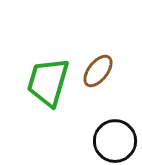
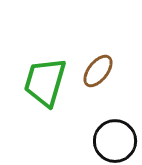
green trapezoid: moved 3 px left
